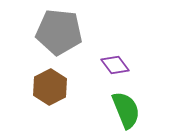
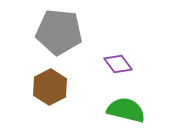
purple diamond: moved 3 px right, 1 px up
green semicircle: rotated 54 degrees counterclockwise
